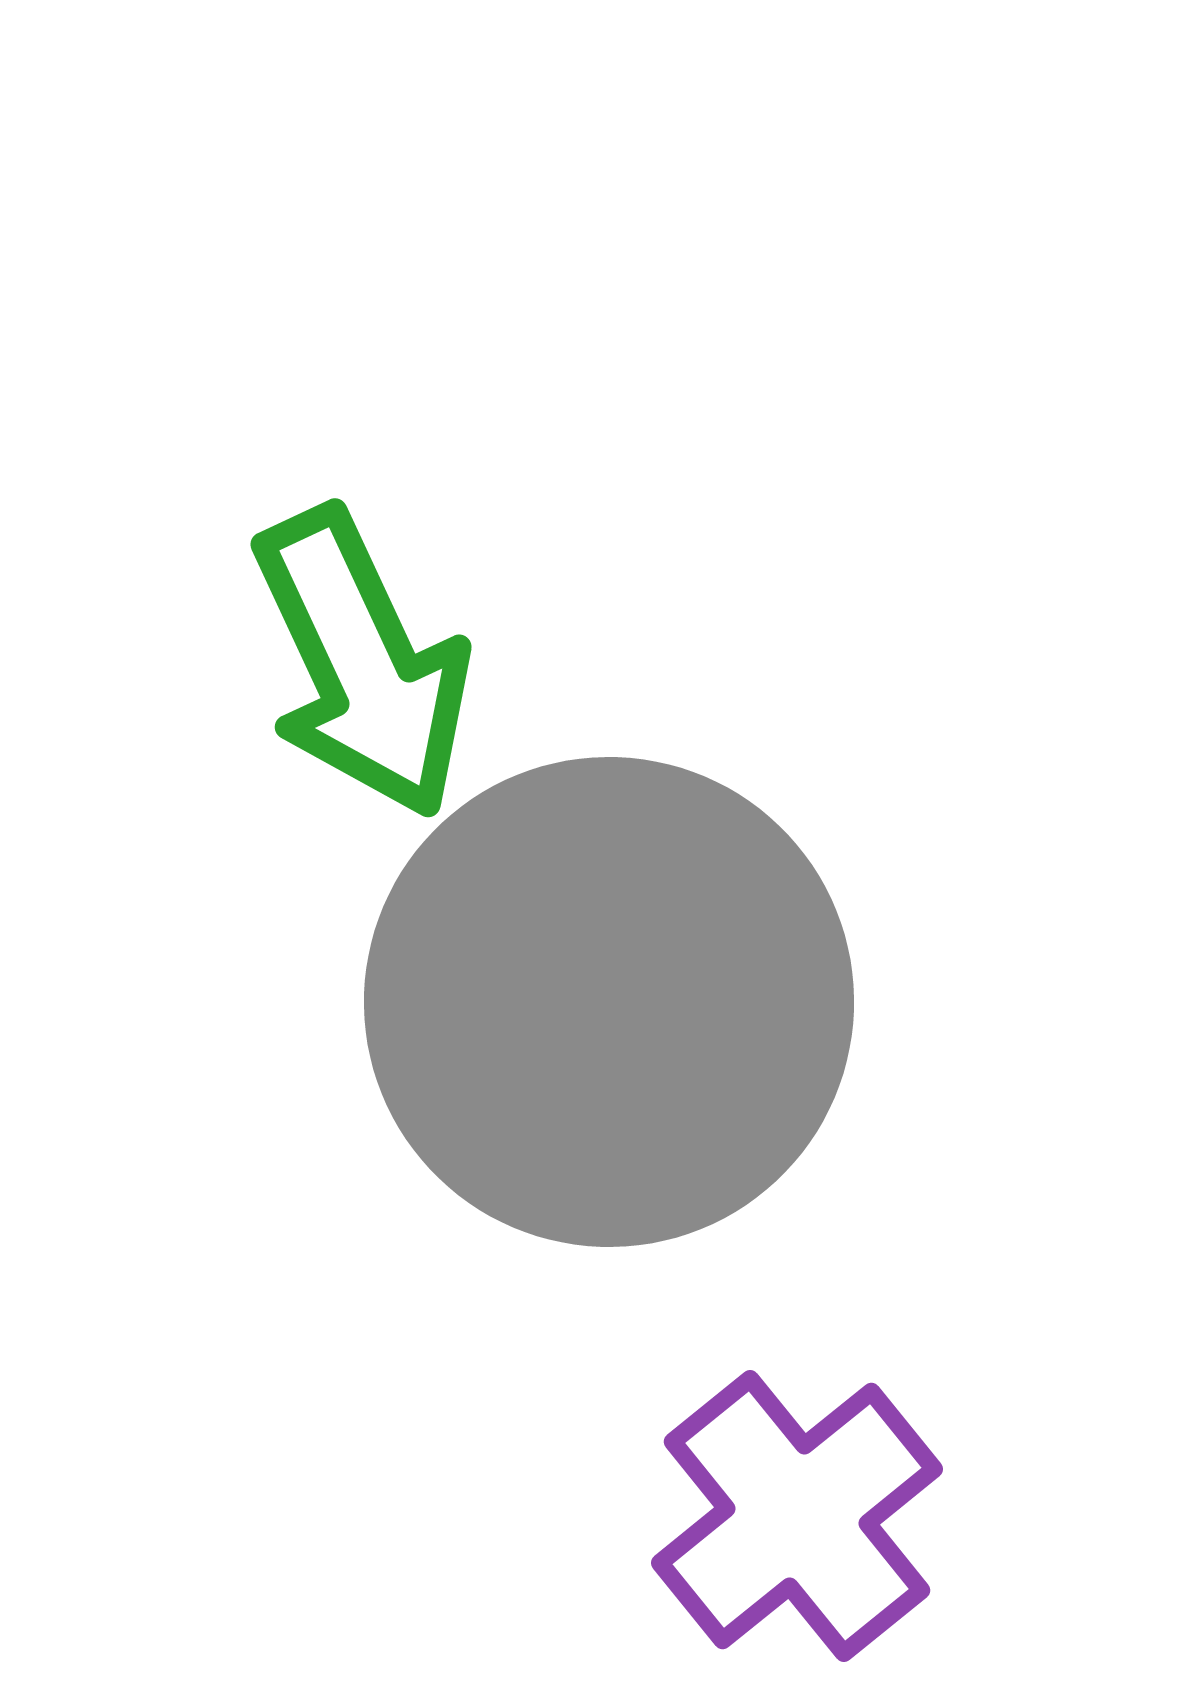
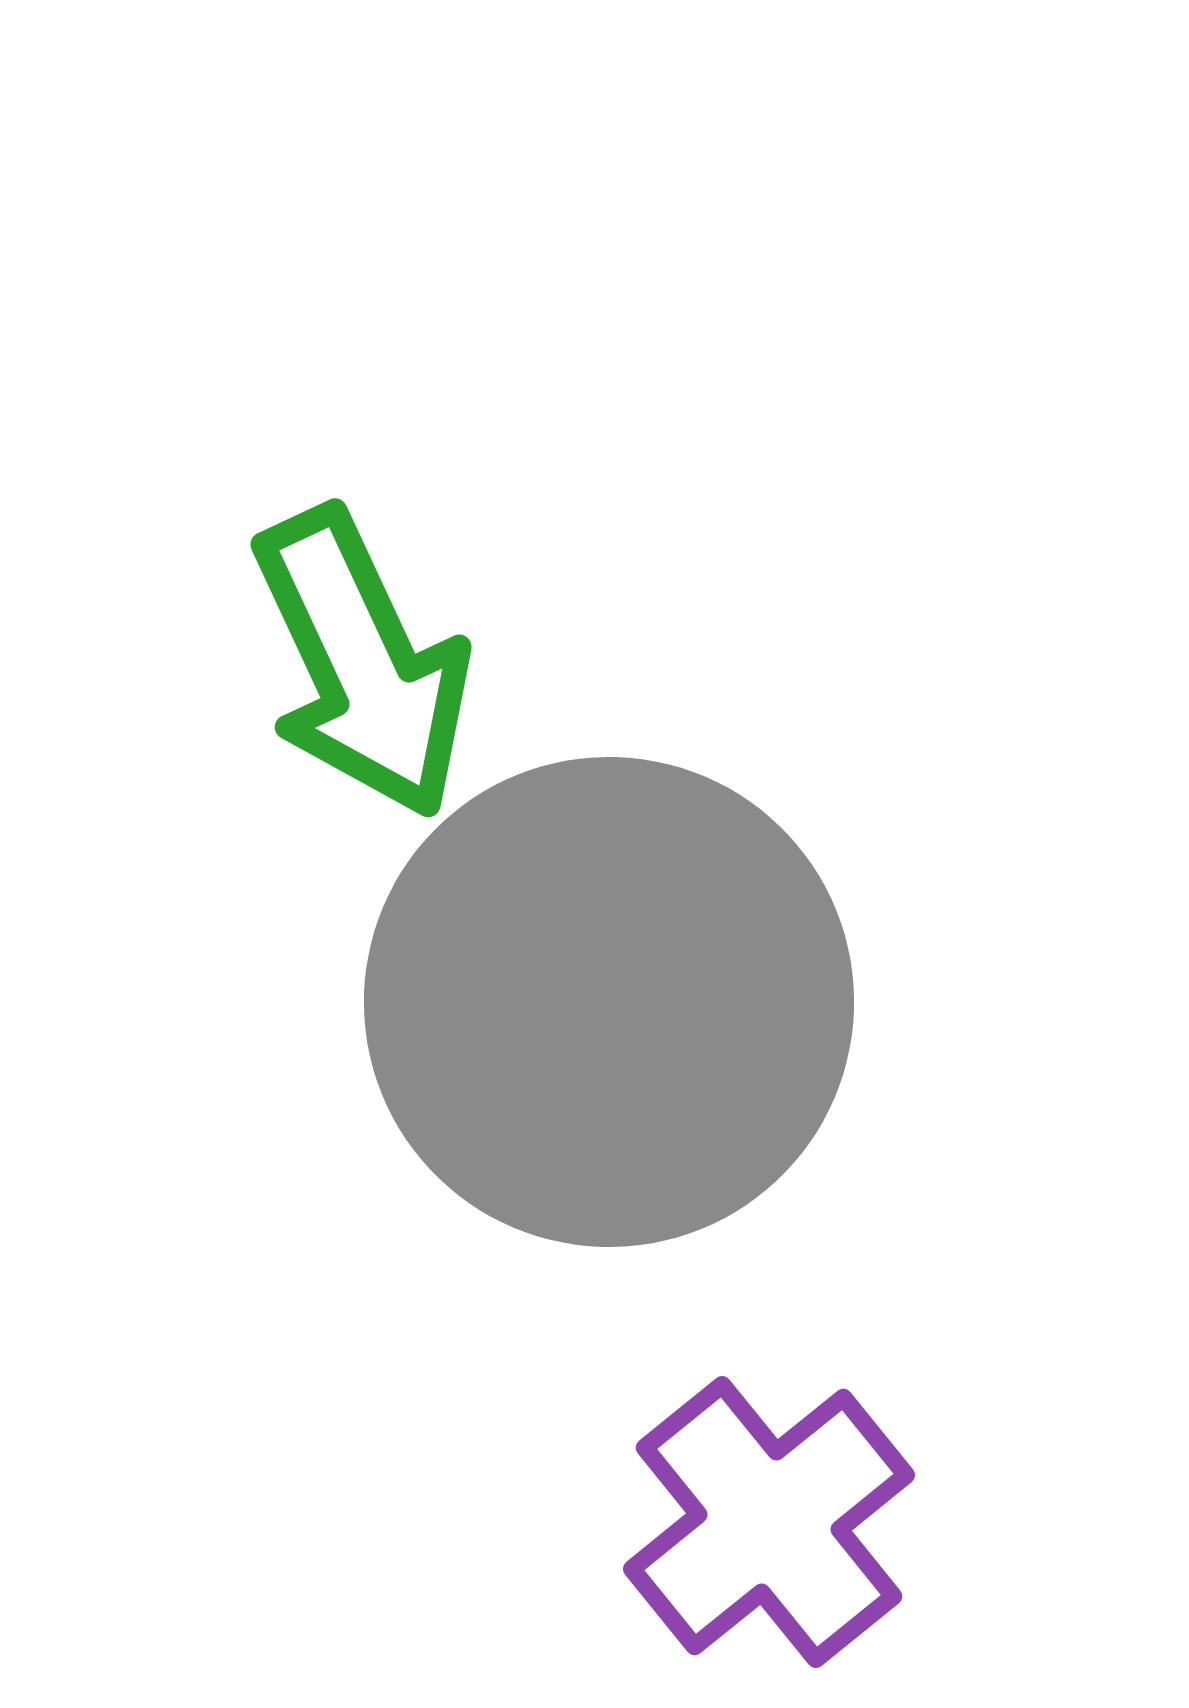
purple cross: moved 28 px left, 6 px down
